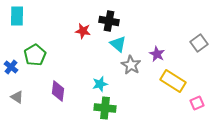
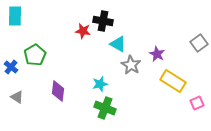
cyan rectangle: moved 2 px left
black cross: moved 6 px left
cyan triangle: rotated 12 degrees counterclockwise
green cross: rotated 15 degrees clockwise
